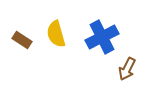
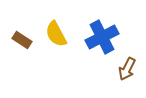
yellow semicircle: rotated 12 degrees counterclockwise
